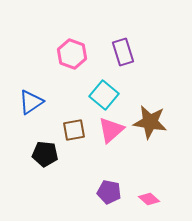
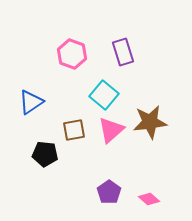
brown star: rotated 16 degrees counterclockwise
purple pentagon: rotated 25 degrees clockwise
